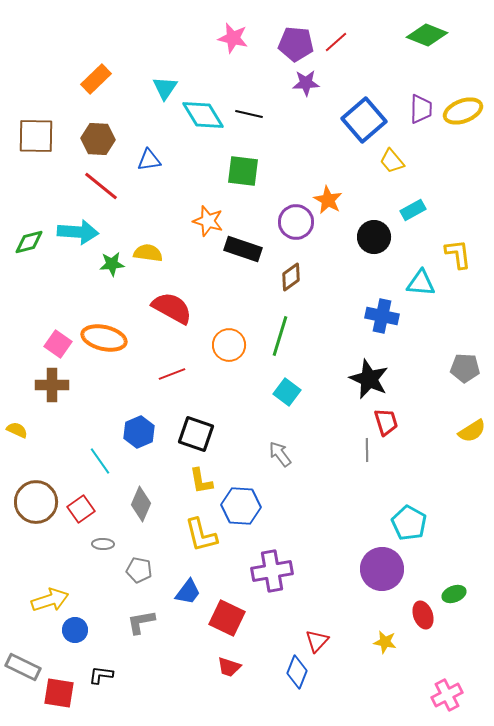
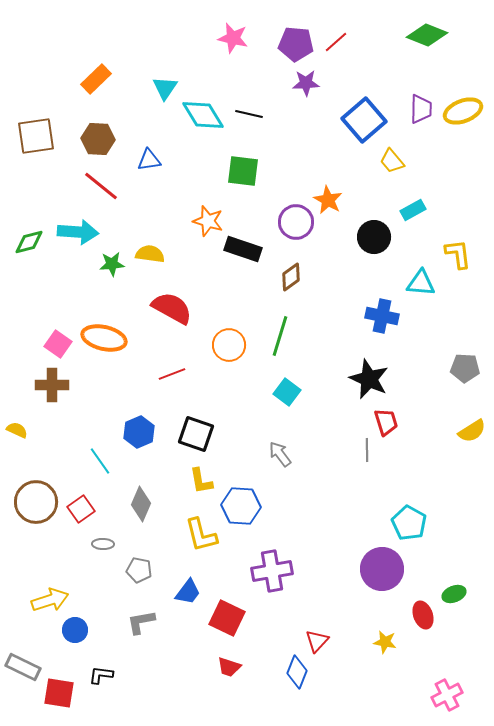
brown square at (36, 136): rotated 9 degrees counterclockwise
yellow semicircle at (148, 253): moved 2 px right, 1 px down
